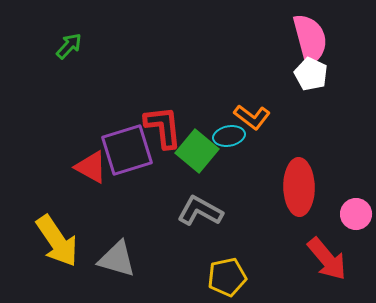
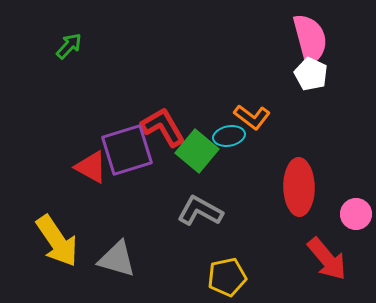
red L-shape: rotated 24 degrees counterclockwise
